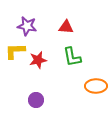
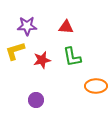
purple star: rotated 12 degrees counterclockwise
yellow L-shape: rotated 15 degrees counterclockwise
red star: moved 4 px right
